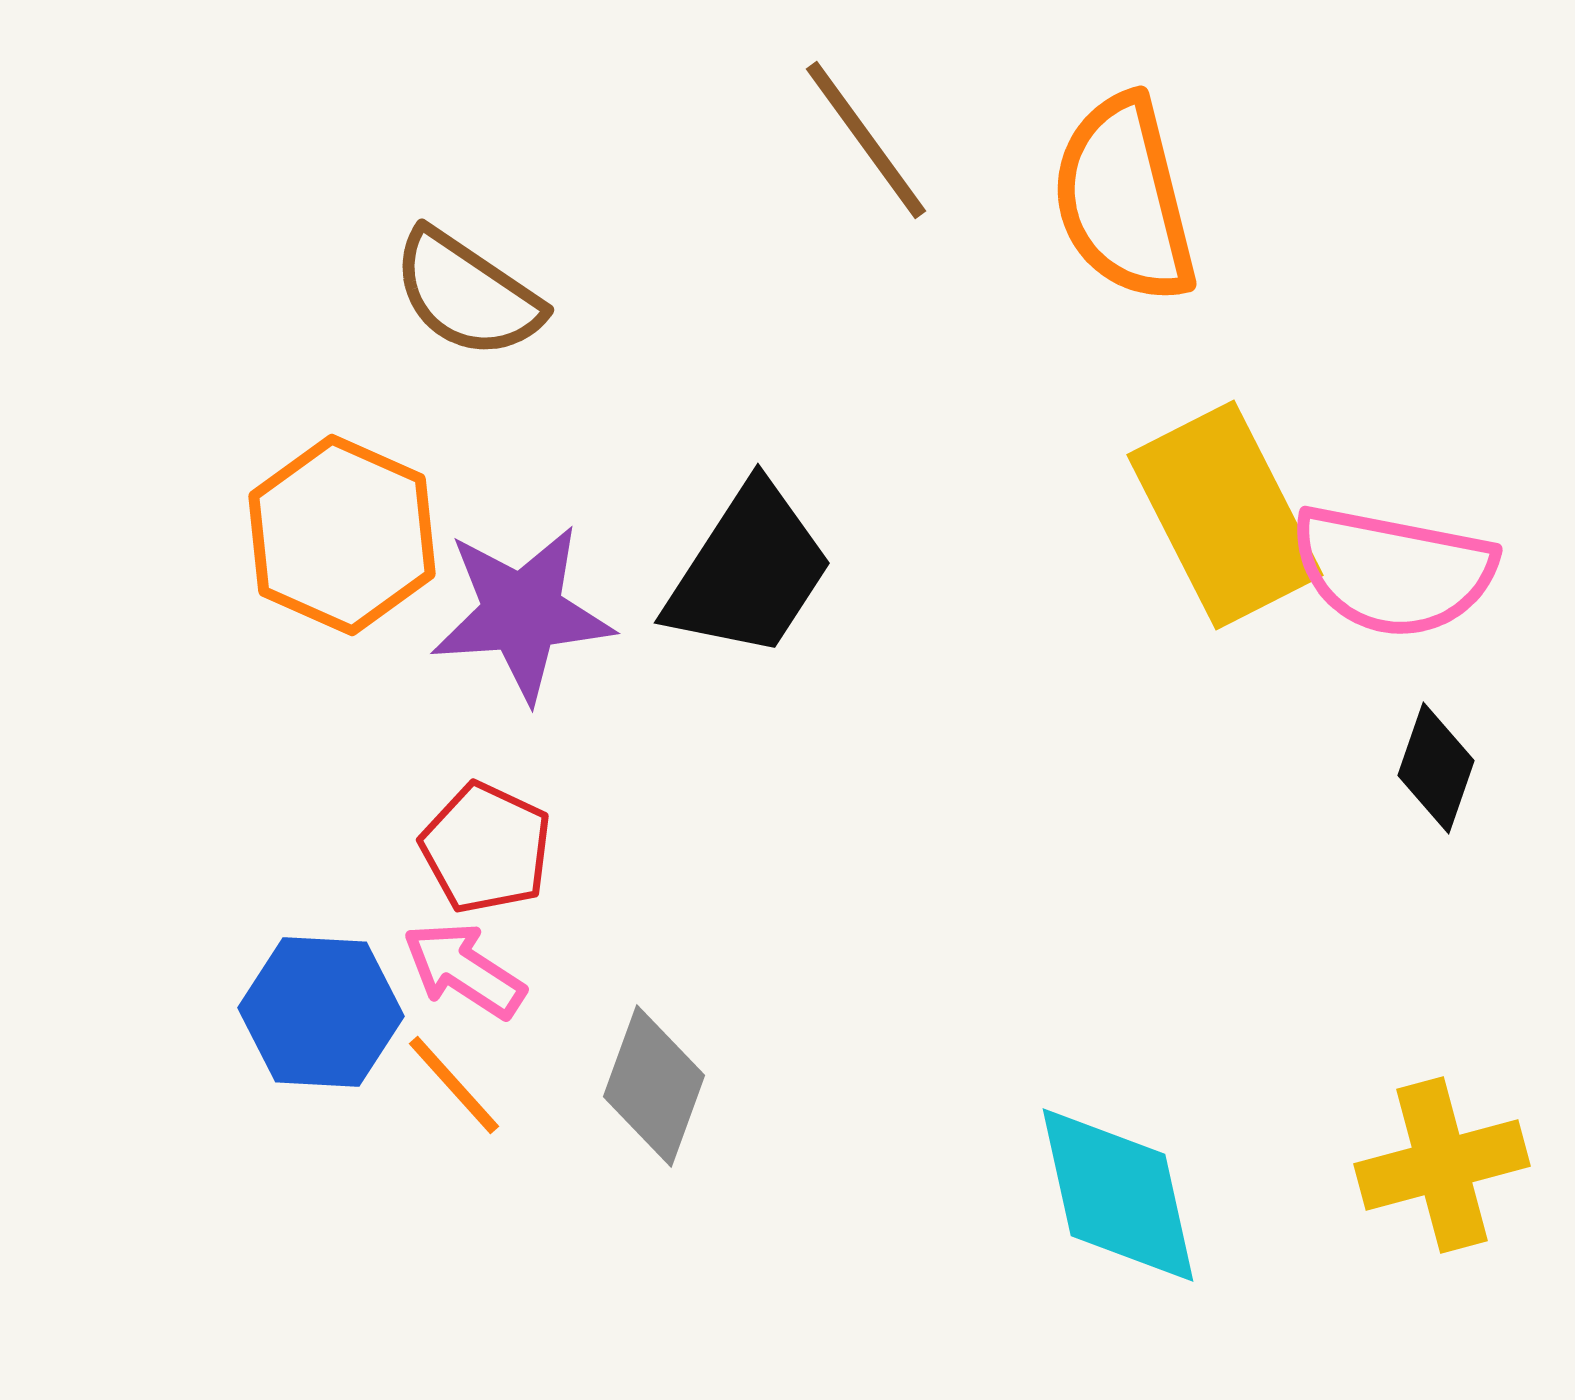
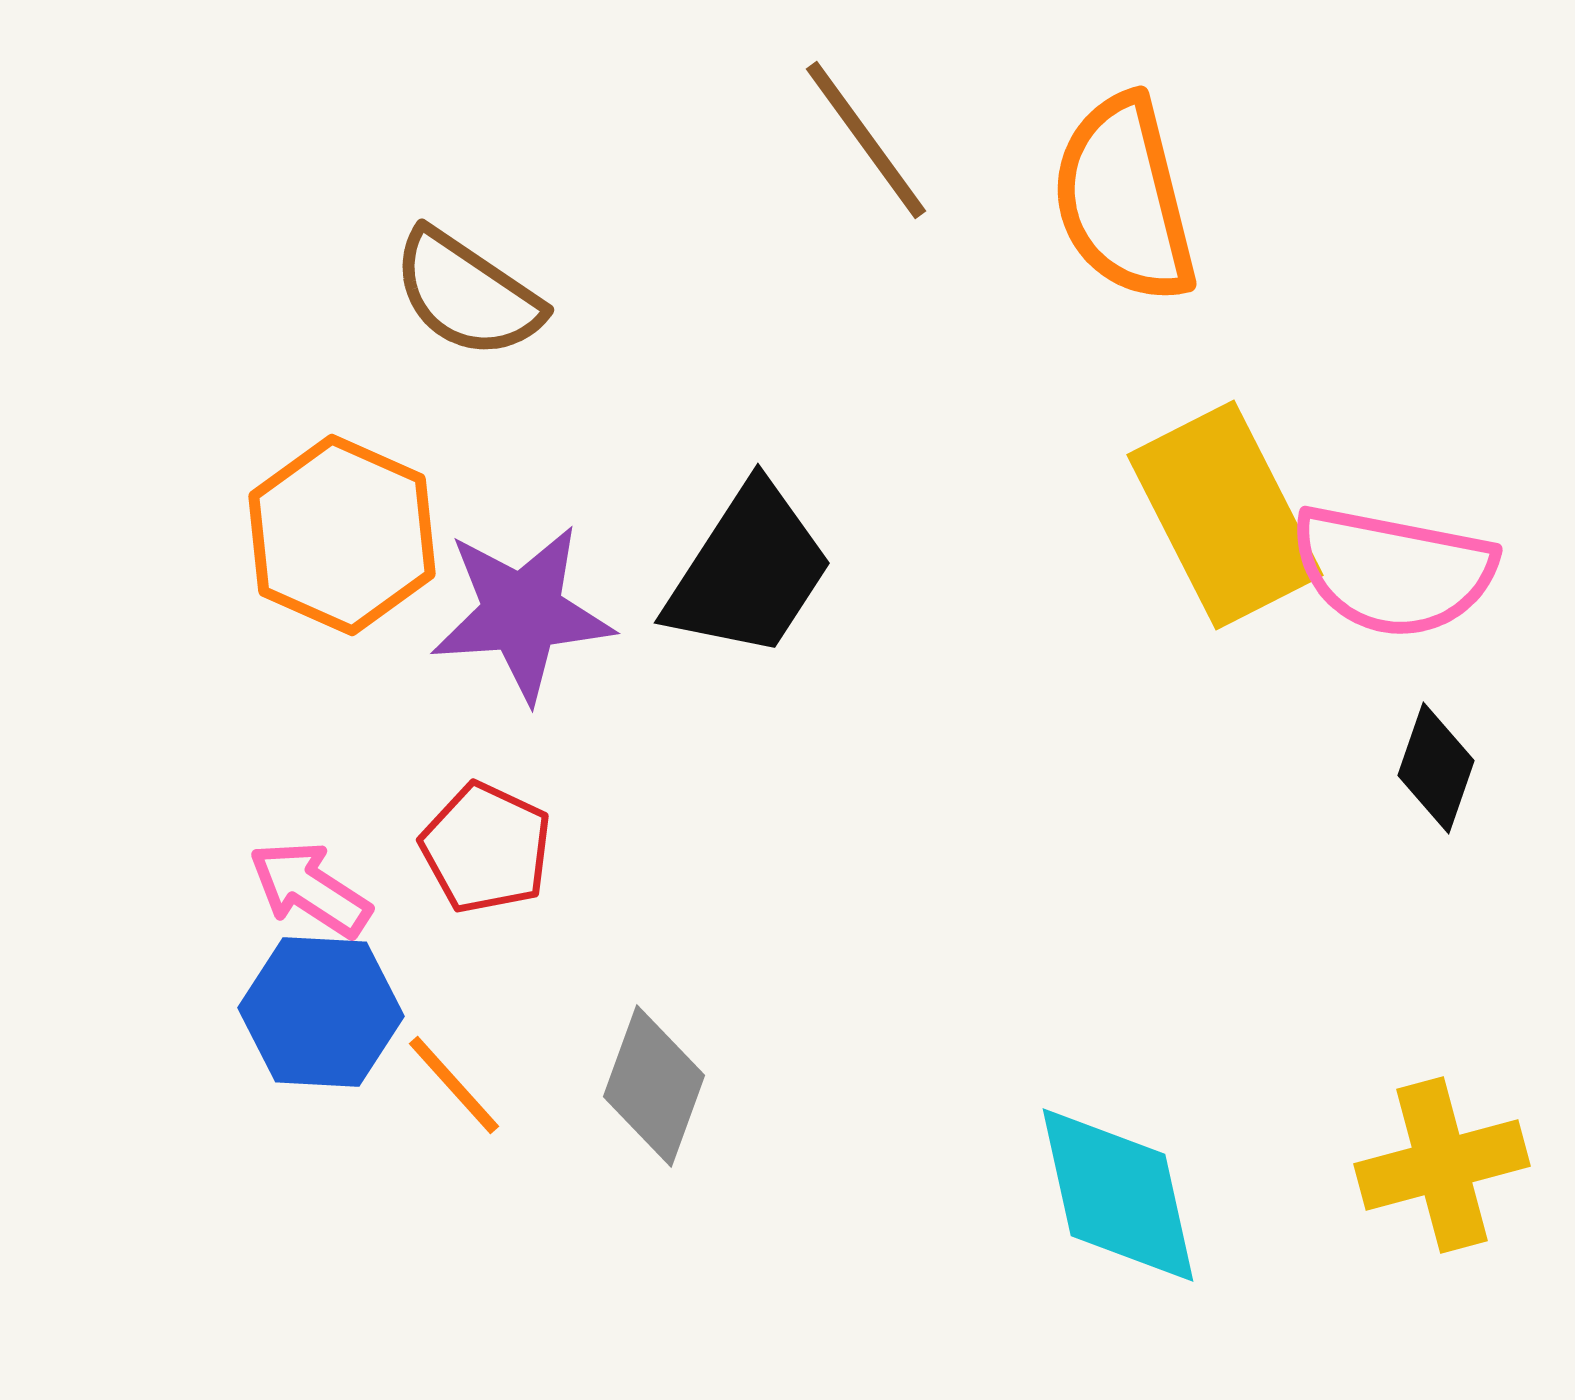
pink arrow: moved 154 px left, 81 px up
